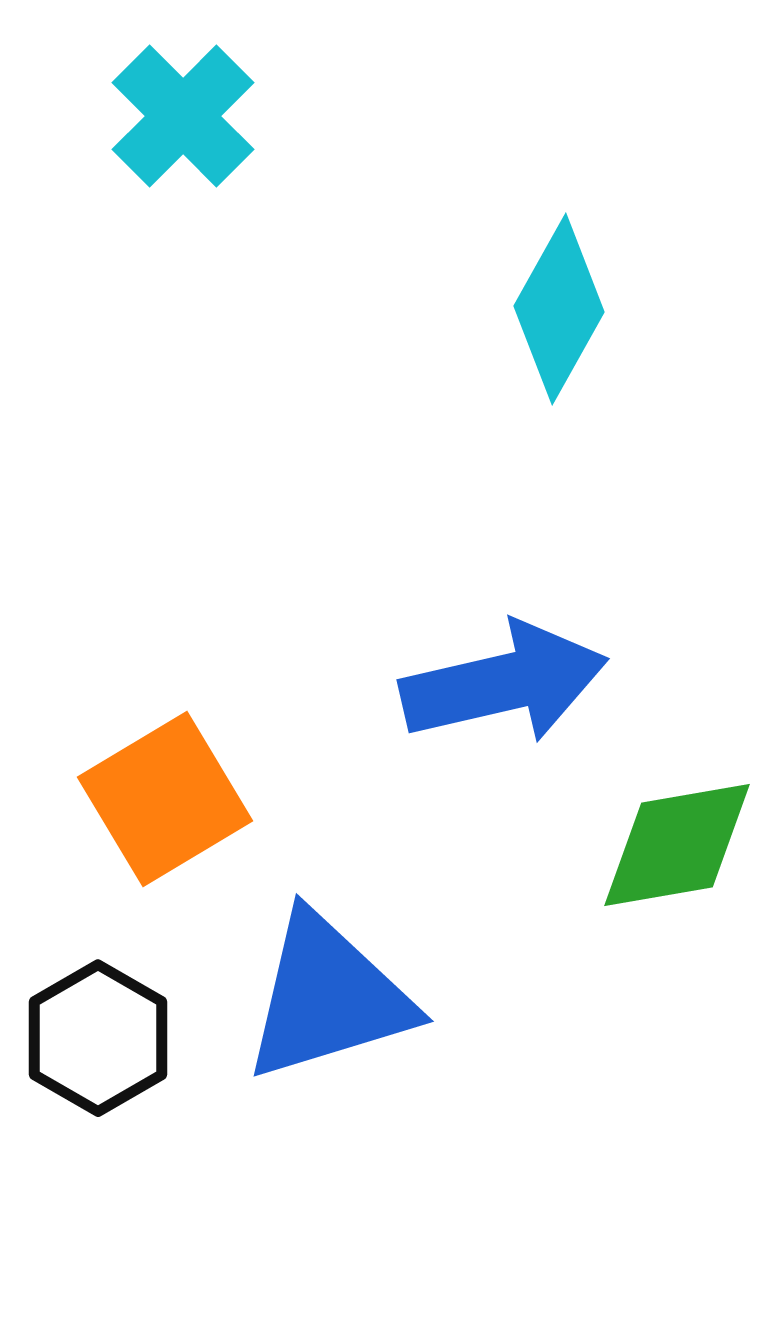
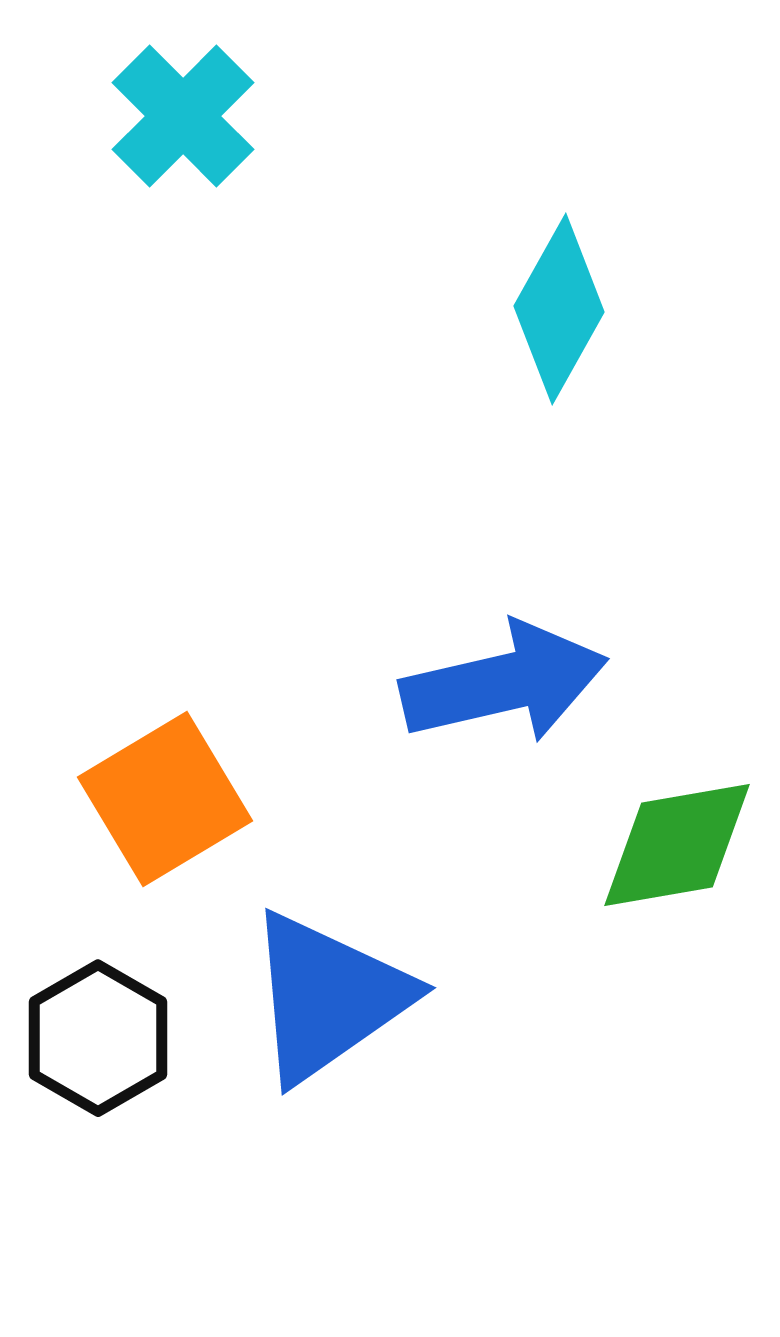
blue triangle: rotated 18 degrees counterclockwise
